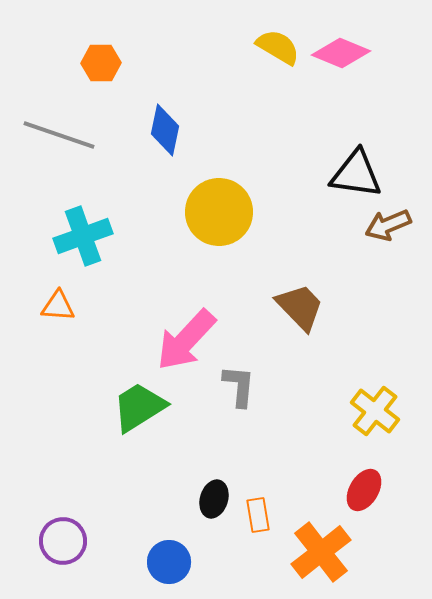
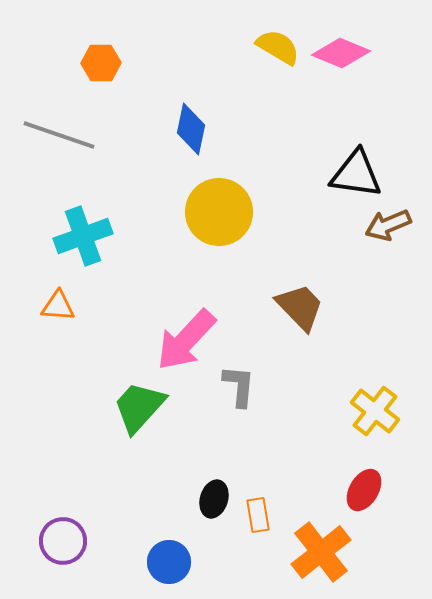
blue diamond: moved 26 px right, 1 px up
green trapezoid: rotated 16 degrees counterclockwise
